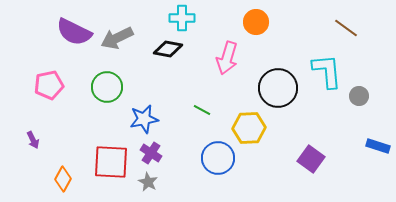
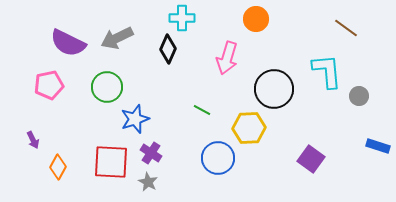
orange circle: moved 3 px up
purple semicircle: moved 6 px left, 11 px down
black diamond: rotated 76 degrees counterclockwise
black circle: moved 4 px left, 1 px down
blue star: moved 9 px left; rotated 8 degrees counterclockwise
orange diamond: moved 5 px left, 12 px up
